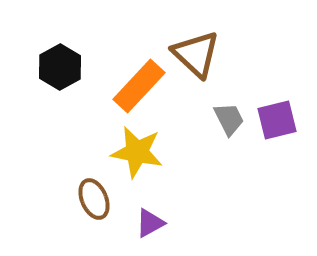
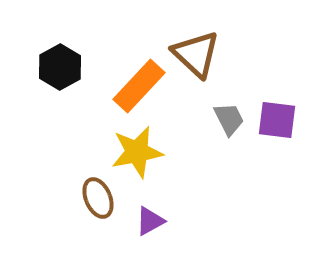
purple square: rotated 21 degrees clockwise
yellow star: rotated 22 degrees counterclockwise
brown ellipse: moved 4 px right, 1 px up
purple triangle: moved 2 px up
